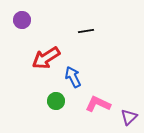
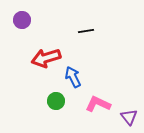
red arrow: rotated 16 degrees clockwise
purple triangle: rotated 24 degrees counterclockwise
